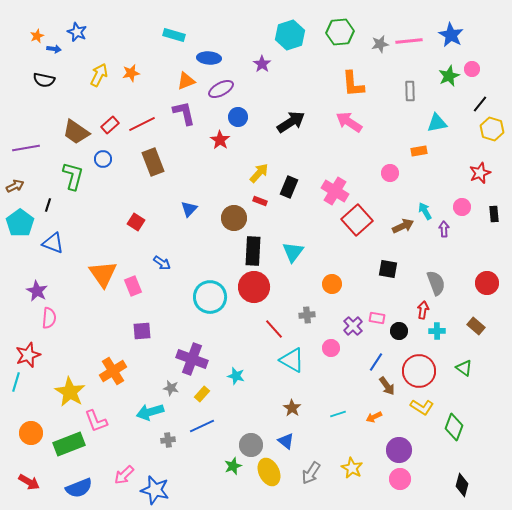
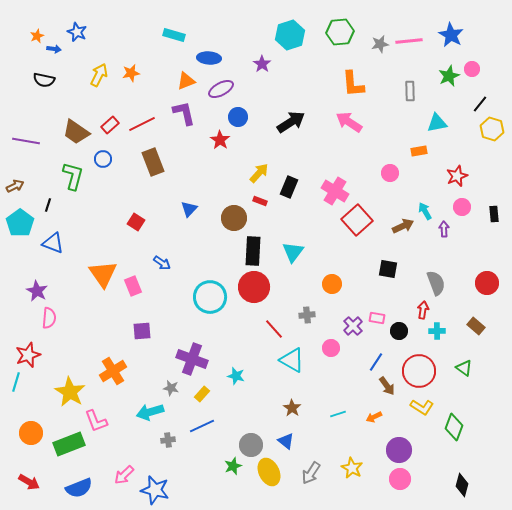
purple line at (26, 148): moved 7 px up; rotated 20 degrees clockwise
red star at (480, 173): moved 23 px left, 3 px down
